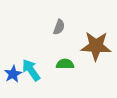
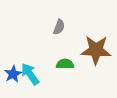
brown star: moved 4 px down
cyan arrow: moved 1 px left, 4 px down
